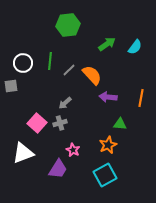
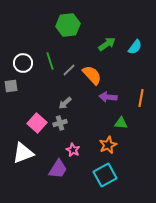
green line: rotated 24 degrees counterclockwise
green triangle: moved 1 px right, 1 px up
